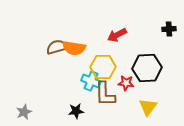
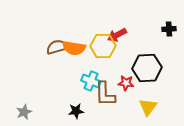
yellow hexagon: moved 21 px up
